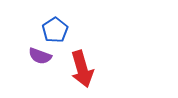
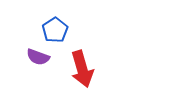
purple semicircle: moved 2 px left, 1 px down
